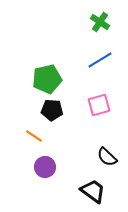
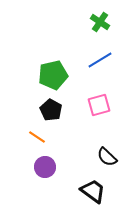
green pentagon: moved 6 px right, 4 px up
black pentagon: moved 1 px left; rotated 25 degrees clockwise
orange line: moved 3 px right, 1 px down
